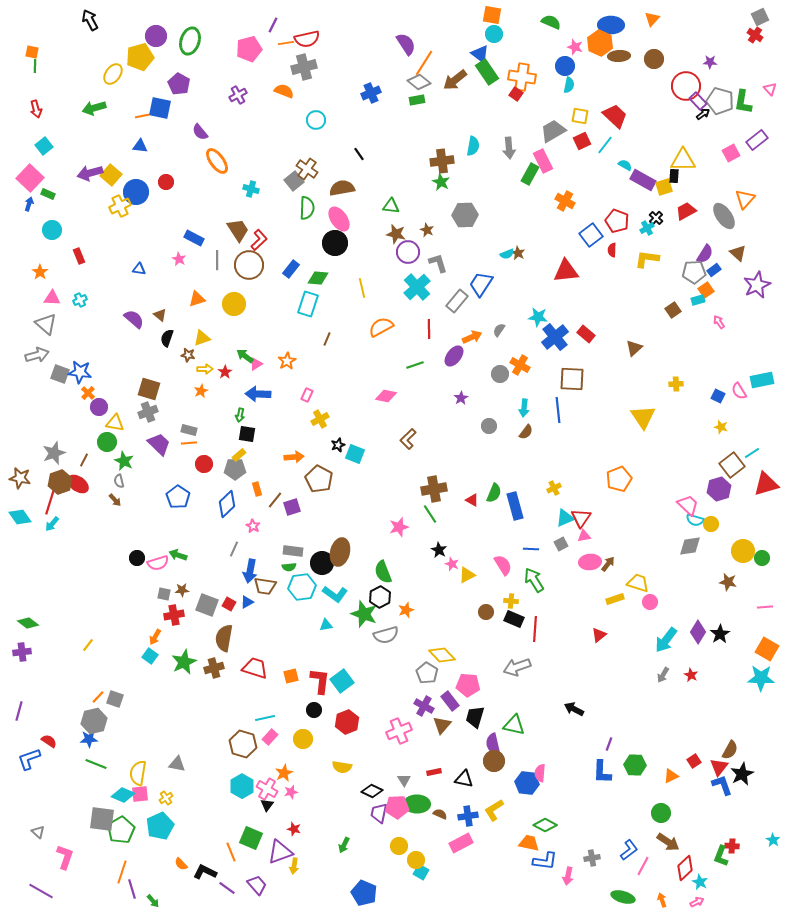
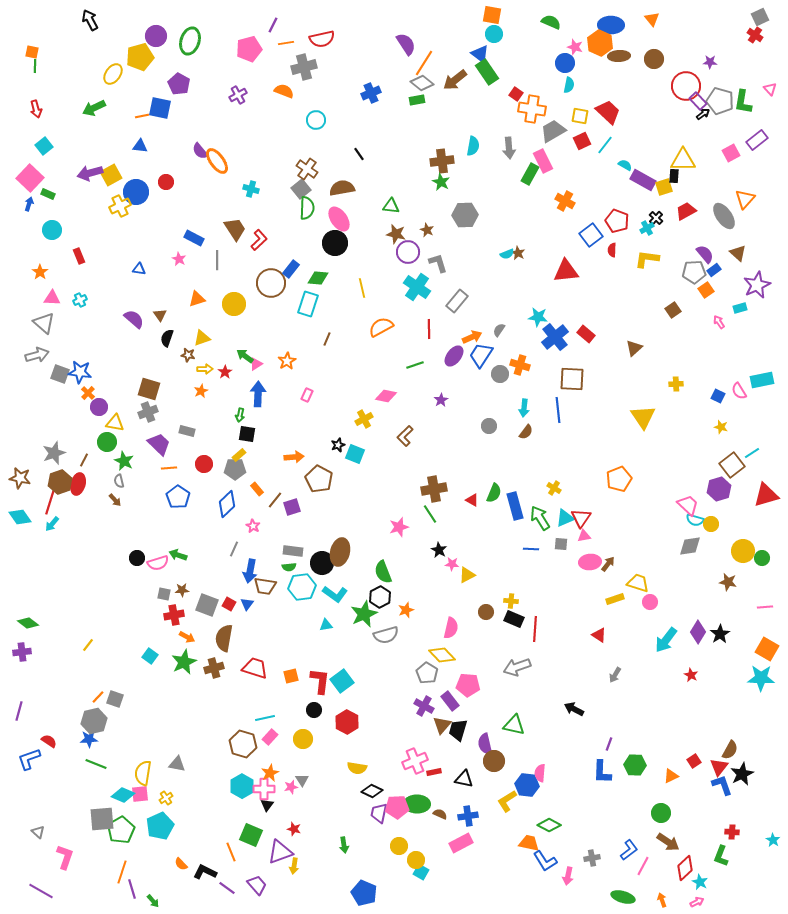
orange triangle at (652, 19): rotated 21 degrees counterclockwise
red semicircle at (307, 39): moved 15 px right
blue circle at (565, 66): moved 3 px up
orange cross at (522, 77): moved 10 px right, 32 px down
gray diamond at (419, 82): moved 3 px right, 1 px down
green arrow at (94, 108): rotated 10 degrees counterclockwise
red trapezoid at (615, 116): moved 7 px left, 4 px up
purple semicircle at (200, 132): moved 19 px down
yellow square at (111, 175): rotated 20 degrees clockwise
gray square at (294, 181): moved 7 px right, 8 px down
brown trapezoid at (238, 230): moved 3 px left, 1 px up
purple semicircle at (705, 254): rotated 72 degrees counterclockwise
brown circle at (249, 265): moved 22 px right, 18 px down
blue trapezoid at (481, 284): moved 71 px down
cyan cross at (417, 287): rotated 12 degrees counterclockwise
cyan rectangle at (698, 300): moved 42 px right, 8 px down
brown triangle at (160, 315): rotated 16 degrees clockwise
gray triangle at (46, 324): moved 2 px left, 1 px up
orange cross at (520, 365): rotated 12 degrees counterclockwise
blue arrow at (258, 394): rotated 90 degrees clockwise
purple star at (461, 398): moved 20 px left, 2 px down
yellow cross at (320, 419): moved 44 px right
gray rectangle at (189, 430): moved 2 px left, 1 px down
brown L-shape at (408, 439): moved 3 px left, 3 px up
orange line at (189, 443): moved 20 px left, 25 px down
red ellipse at (78, 484): rotated 70 degrees clockwise
red triangle at (766, 484): moved 11 px down
yellow cross at (554, 488): rotated 32 degrees counterclockwise
orange rectangle at (257, 489): rotated 24 degrees counterclockwise
gray square at (561, 544): rotated 32 degrees clockwise
pink star at (452, 564): rotated 16 degrees counterclockwise
pink semicircle at (503, 565): moved 52 px left, 63 px down; rotated 45 degrees clockwise
green arrow at (534, 580): moved 6 px right, 62 px up
blue triangle at (247, 602): moved 2 px down; rotated 24 degrees counterclockwise
green star at (364, 614): rotated 28 degrees clockwise
red triangle at (599, 635): rotated 49 degrees counterclockwise
orange arrow at (155, 637): moved 32 px right; rotated 91 degrees counterclockwise
gray arrow at (663, 675): moved 48 px left
black trapezoid at (475, 717): moved 17 px left, 13 px down
red hexagon at (347, 722): rotated 10 degrees counterclockwise
pink cross at (399, 731): moved 16 px right, 30 px down
purple semicircle at (493, 744): moved 8 px left
yellow semicircle at (342, 767): moved 15 px right, 1 px down
yellow semicircle at (138, 773): moved 5 px right
orange star at (284, 773): moved 14 px left
gray triangle at (404, 780): moved 102 px left
blue hexagon at (527, 783): moved 2 px down
pink cross at (267, 789): moved 3 px left; rotated 30 degrees counterclockwise
pink star at (291, 792): moved 5 px up
yellow L-shape at (494, 810): moved 13 px right, 9 px up
gray square at (102, 819): rotated 12 degrees counterclockwise
green diamond at (545, 825): moved 4 px right
green square at (251, 838): moved 3 px up
green arrow at (344, 845): rotated 35 degrees counterclockwise
red cross at (732, 846): moved 14 px up
blue L-shape at (545, 861): rotated 50 degrees clockwise
